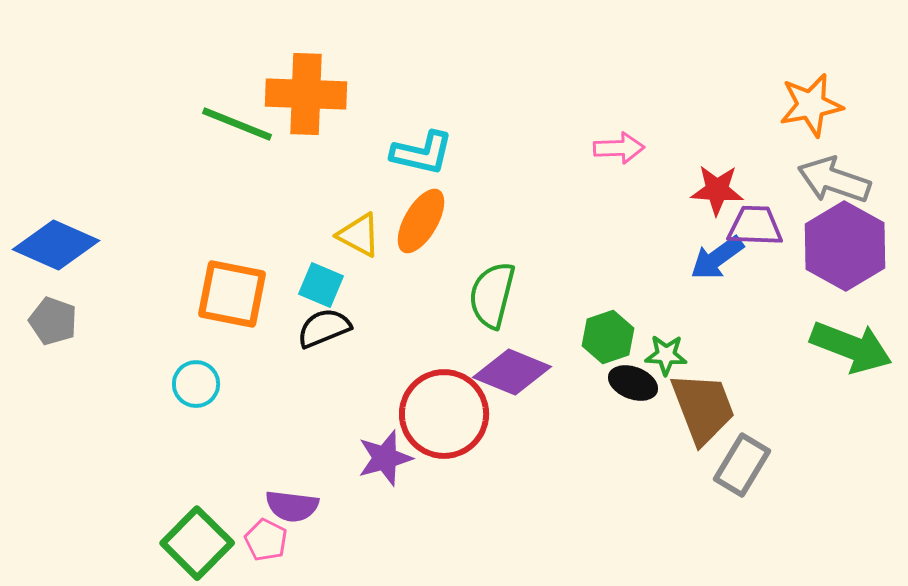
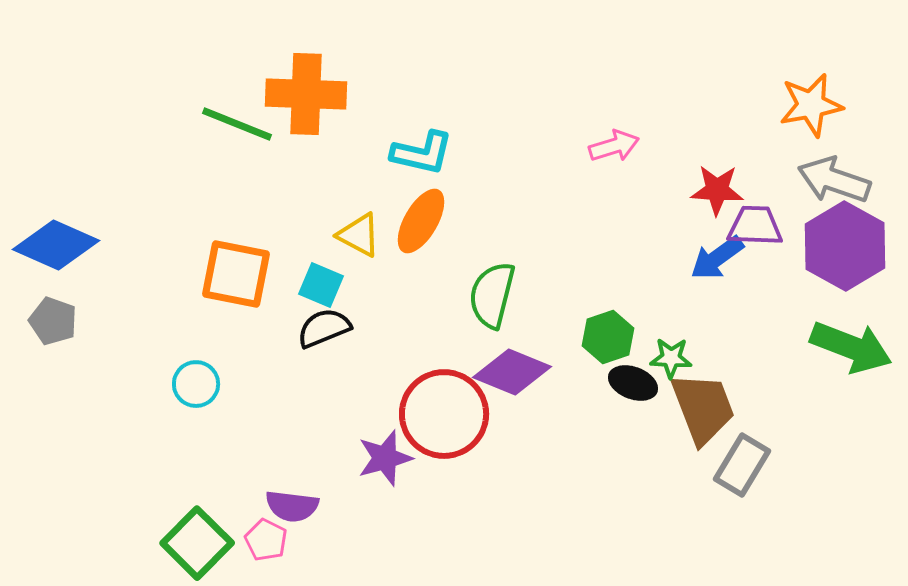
pink arrow: moved 5 px left, 2 px up; rotated 15 degrees counterclockwise
orange square: moved 4 px right, 20 px up
green star: moved 5 px right, 3 px down
